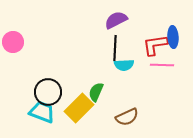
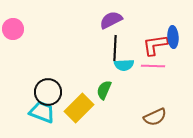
purple semicircle: moved 5 px left
pink circle: moved 13 px up
pink line: moved 9 px left, 1 px down
green semicircle: moved 8 px right, 2 px up
brown semicircle: moved 28 px right
